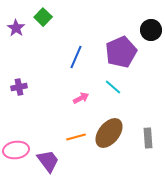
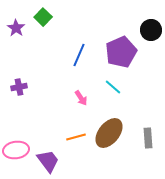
blue line: moved 3 px right, 2 px up
pink arrow: rotated 84 degrees clockwise
